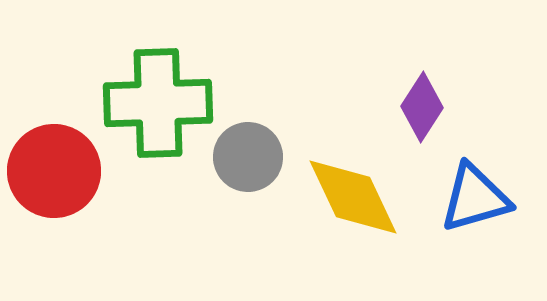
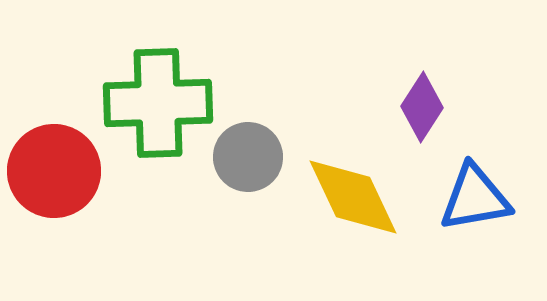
blue triangle: rotated 6 degrees clockwise
